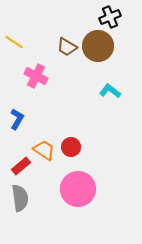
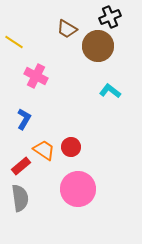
brown trapezoid: moved 18 px up
blue L-shape: moved 7 px right
